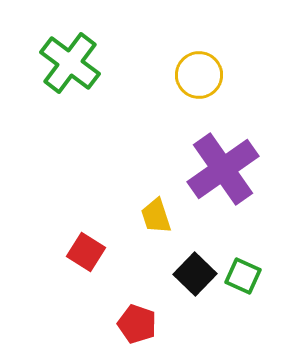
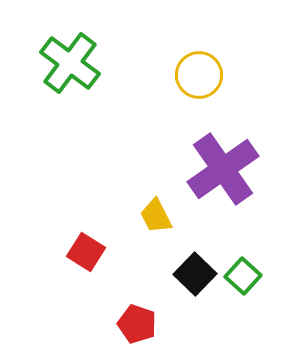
yellow trapezoid: rotated 9 degrees counterclockwise
green square: rotated 18 degrees clockwise
